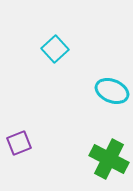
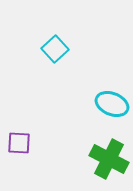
cyan ellipse: moved 13 px down
purple square: rotated 25 degrees clockwise
